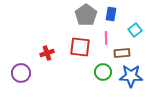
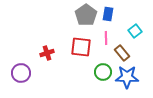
blue rectangle: moved 3 px left
cyan square: moved 1 px down
red square: moved 1 px right
brown rectangle: rotated 56 degrees clockwise
blue star: moved 4 px left, 1 px down
